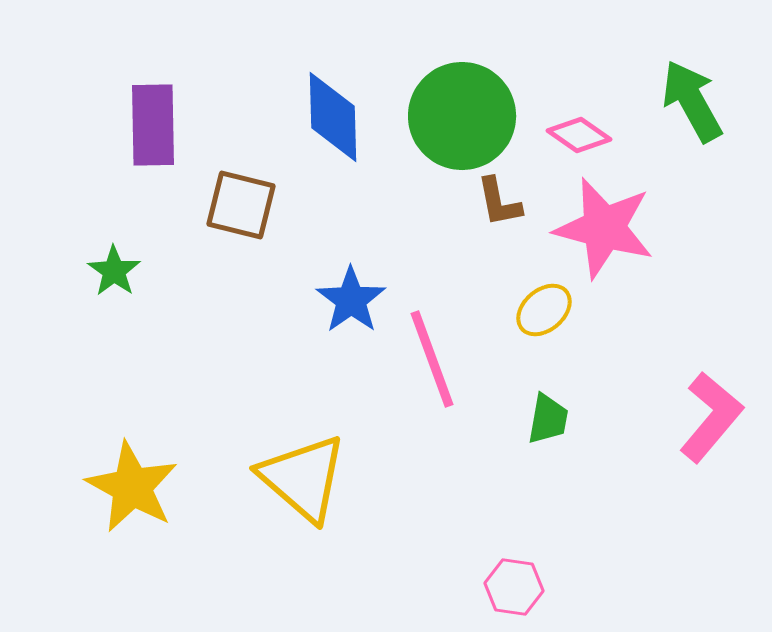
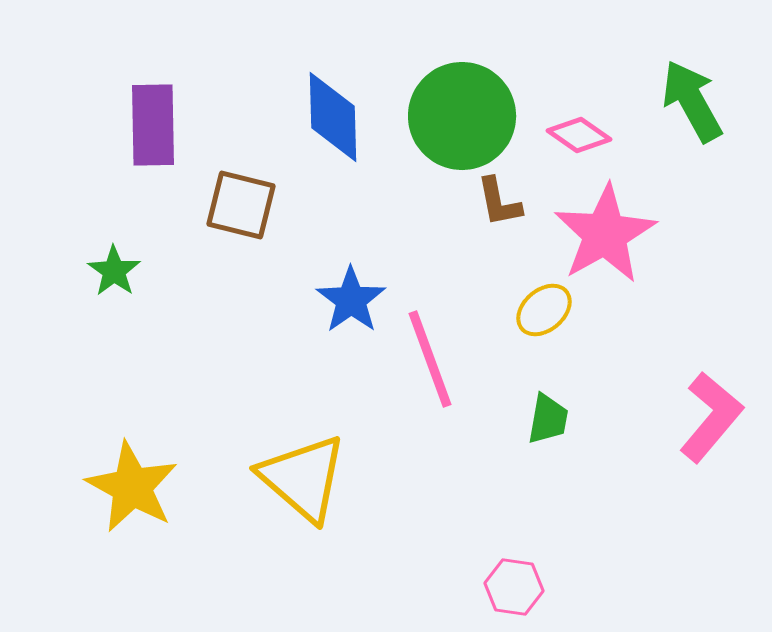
pink star: moved 1 px right, 6 px down; rotated 28 degrees clockwise
pink line: moved 2 px left
